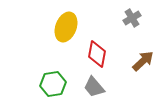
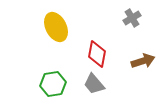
yellow ellipse: moved 10 px left; rotated 48 degrees counterclockwise
brown arrow: rotated 25 degrees clockwise
gray trapezoid: moved 3 px up
